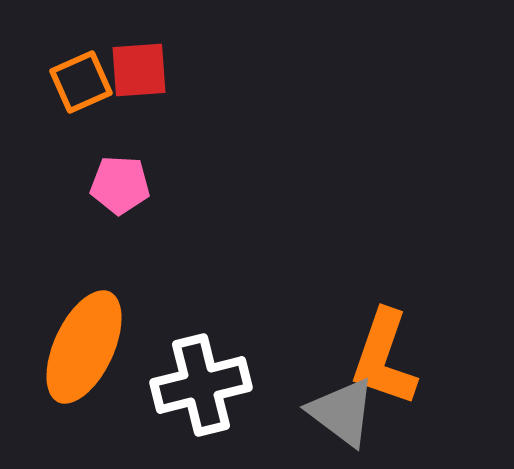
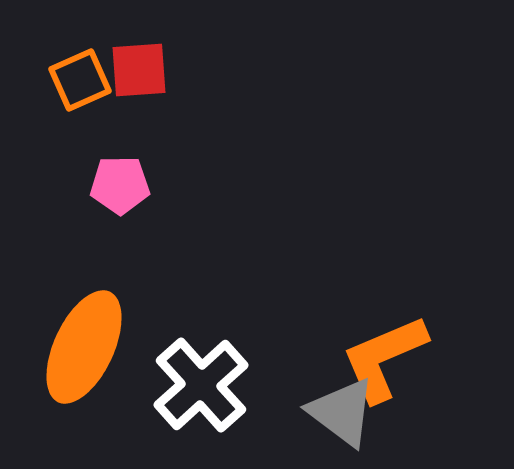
orange square: moved 1 px left, 2 px up
pink pentagon: rotated 4 degrees counterclockwise
orange L-shape: rotated 48 degrees clockwise
white cross: rotated 28 degrees counterclockwise
